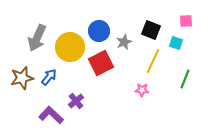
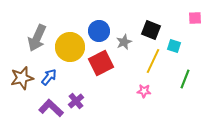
pink square: moved 9 px right, 3 px up
cyan square: moved 2 px left, 3 px down
pink star: moved 2 px right, 1 px down
purple L-shape: moved 7 px up
